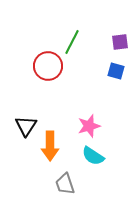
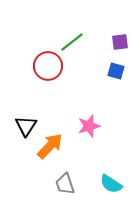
green line: rotated 25 degrees clockwise
orange arrow: rotated 136 degrees counterclockwise
cyan semicircle: moved 18 px right, 28 px down
